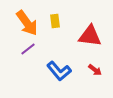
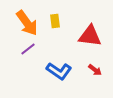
blue L-shape: rotated 15 degrees counterclockwise
